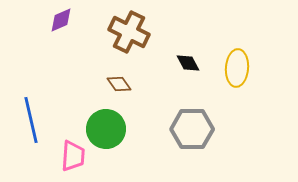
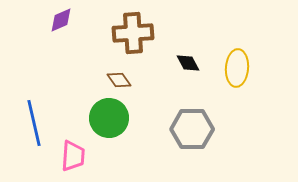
brown cross: moved 4 px right, 1 px down; rotated 30 degrees counterclockwise
brown diamond: moved 4 px up
blue line: moved 3 px right, 3 px down
green circle: moved 3 px right, 11 px up
